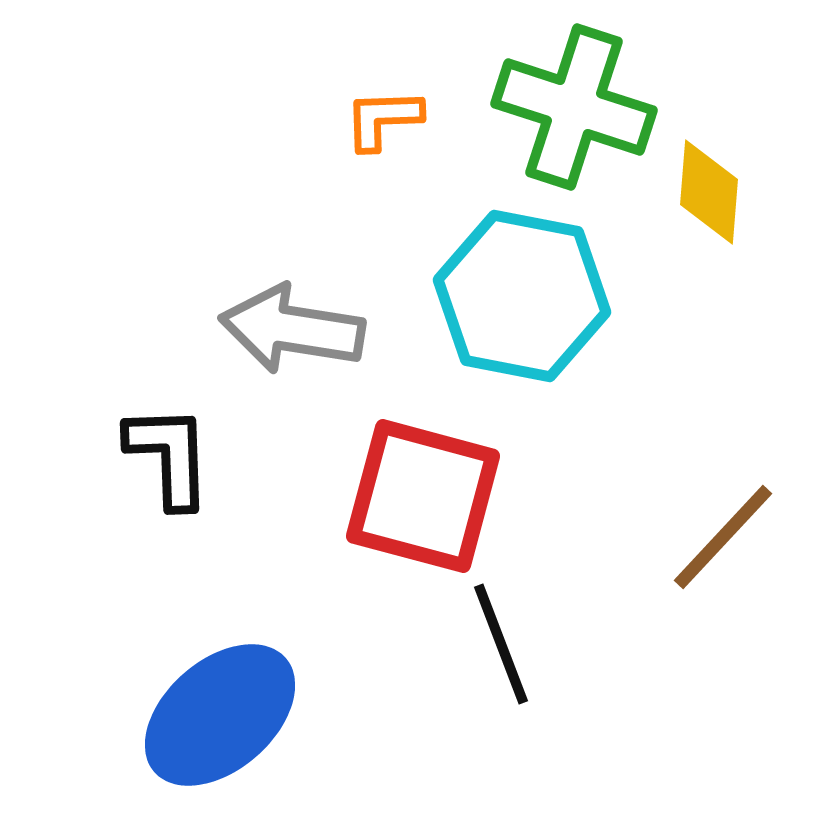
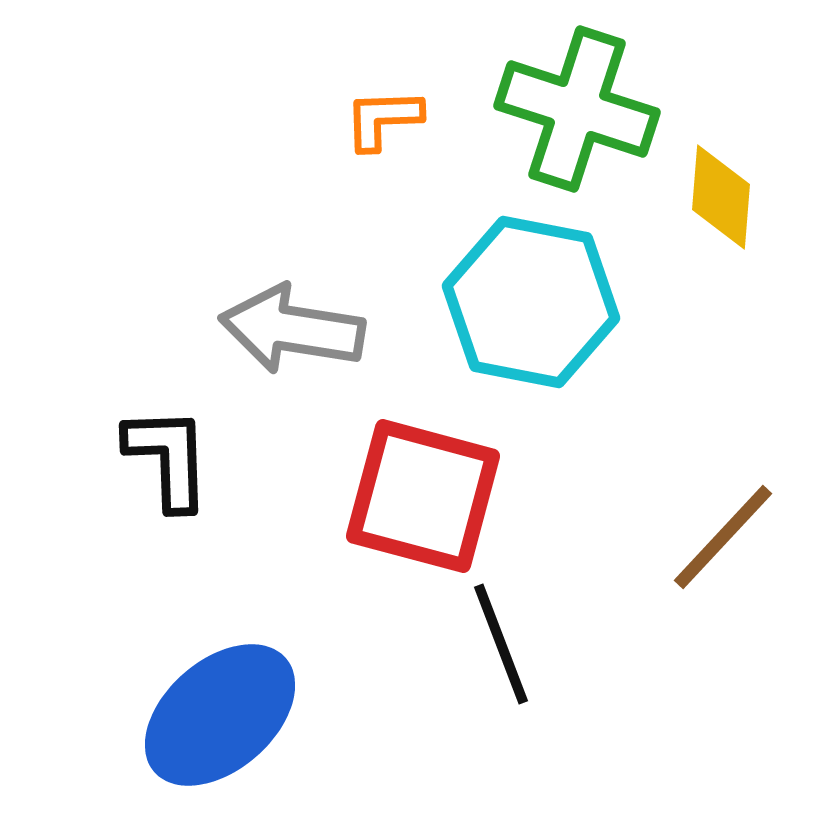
green cross: moved 3 px right, 2 px down
yellow diamond: moved 12 px right, 5 px down
cyan hexagon: moved 9 px right, 6 px down
black L-shape: moved 1 px left, 2 px down
